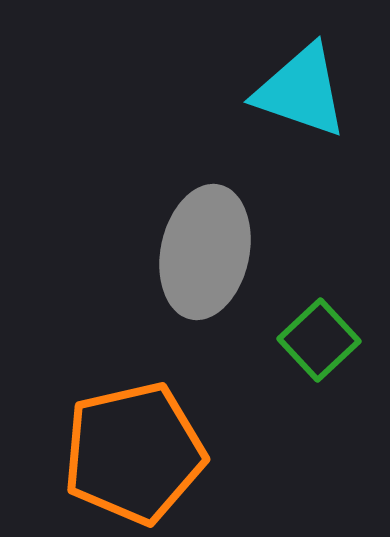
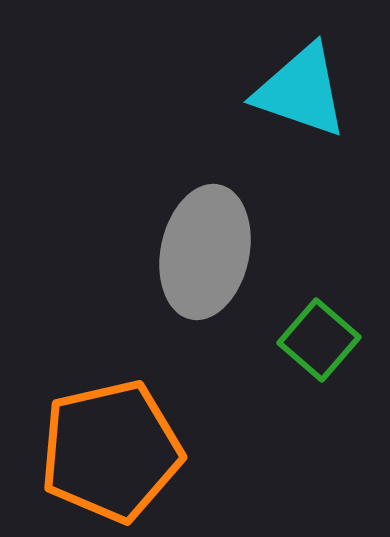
green square: rotated 6 degrees counterclockwise
orange pentagon: moved 23 px left, 2 px up
